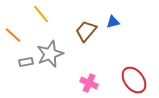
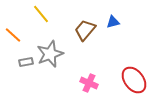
brown trapezoid: moved 1 px left, 1 px up
